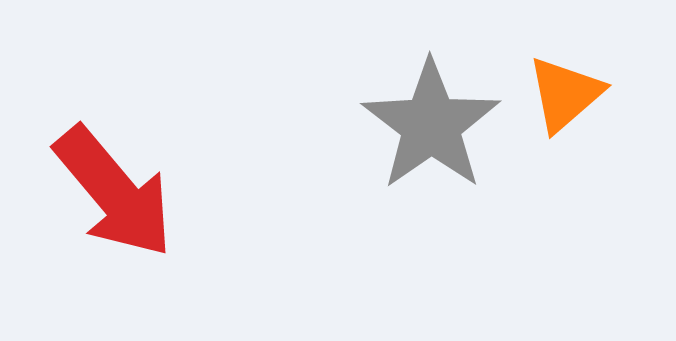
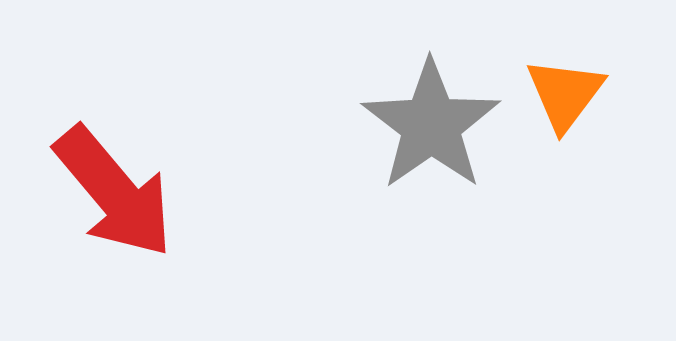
orange triangle: rotated 12 degrees counterclockwise
